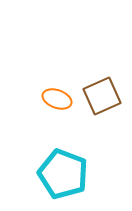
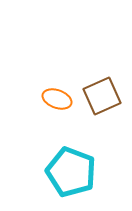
cyan pentagon: moved 8 px right, 2 px up
